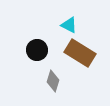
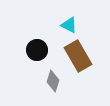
brown rectangle: moved 2 px left, 3 px down; rotated 28 degrees clockwise
